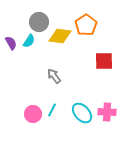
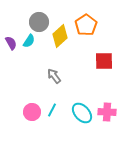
yellow diamond: rotated 50 degrees counterclockwise
pink circle: moved 1 px left, 2 px up
